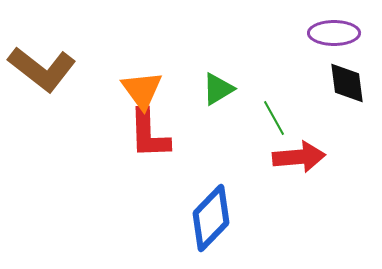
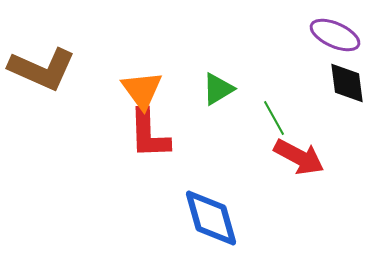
purple ellipse: moved 1 px right, 2 px down; rotated 24 degrees clockwise
brown L-shape: rotated 14 degrees counterclockwise
red arrow: rotated 33 degrees clockwise
blue diamond: rotated 60 degrees counterclockwise
